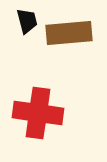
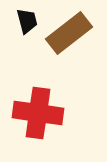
brown rectangle: rotated 33 degrees counterclockwise
